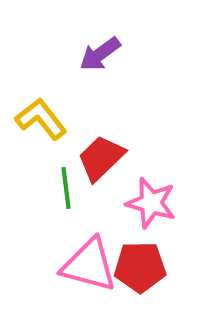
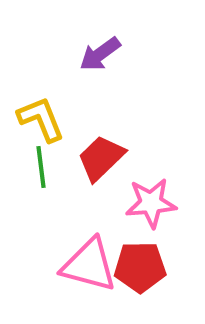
yellow L-shape: rotated 16 degrees clockwise
green line: moved 25 px left, 21 px up
pink star: rotated 21 degrees counterclockwise
